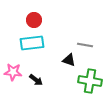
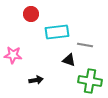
red circle: moved 3 px left, 6 px up
cyan rectangle: moved 25 px right, 11 px up
pink star: moved 17 px up
black arrow: rotated 48 degrees counterclockwise
